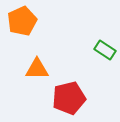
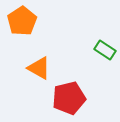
orange pentagon: rotated 8 degrees counterclockwise
orange triangle: moved 2 px right, 1 px up; rotated 30 degrees clockwise
